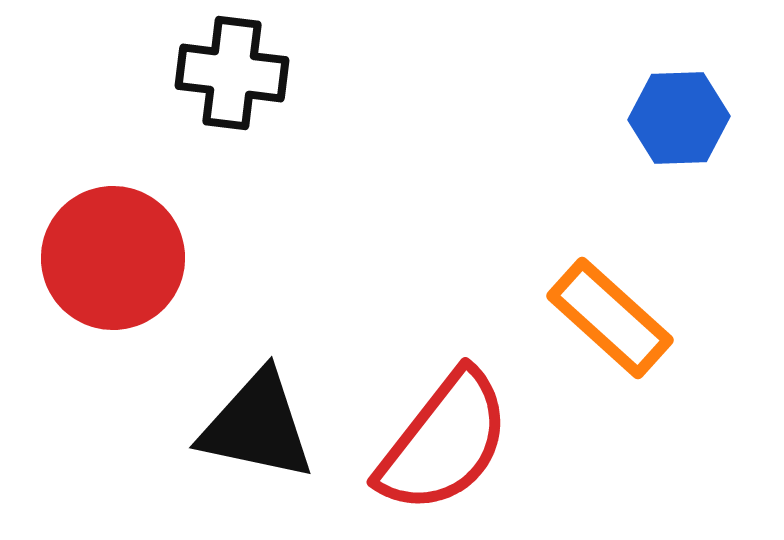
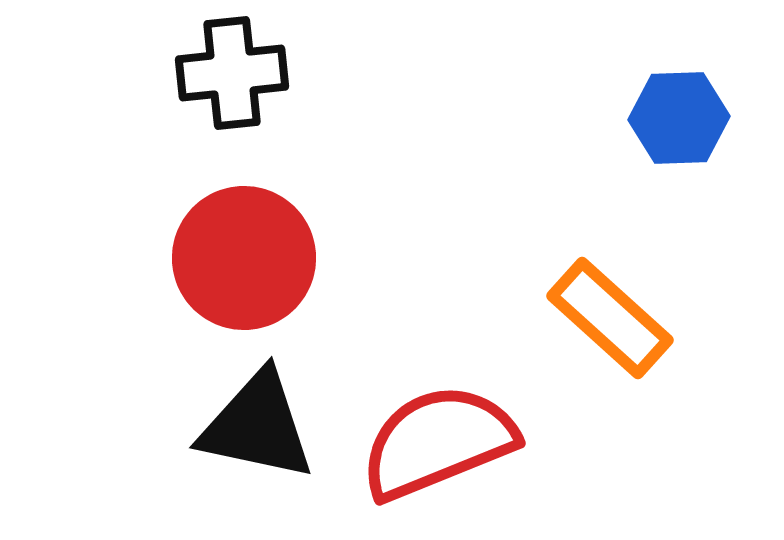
black cross: rotated 13 degrees counterclockwise
red circle: moved 131 px right
red semicircle: moved 6 px left; rotated 150 degrees counterclockwise
